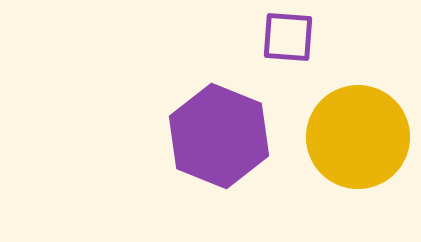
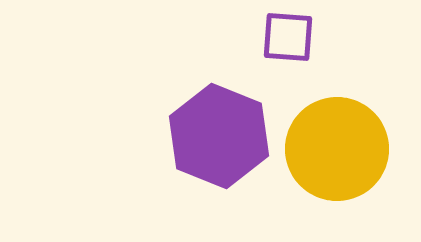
yellow circle: moved 21 px left, 12 px down
